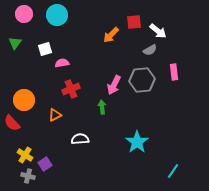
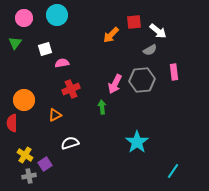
pink circle: moved 4 px down
pink arrow: moved 1 px right, 1 px up
red semicircle: rotated 42 degrees clockwise
white semicircle: moved 10 px left, 4 px down; rotated 12 degrees counterclockwise
gray cross: moved 1 px right; rotated 24 degrees counterclockwise
